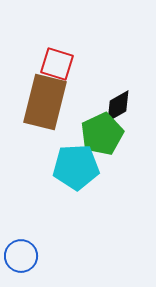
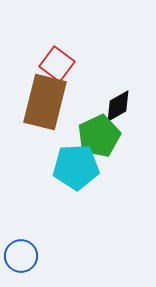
red square: rotated 20 degrees clockwise
green pentagon: moved 3 px left, 2 px down
